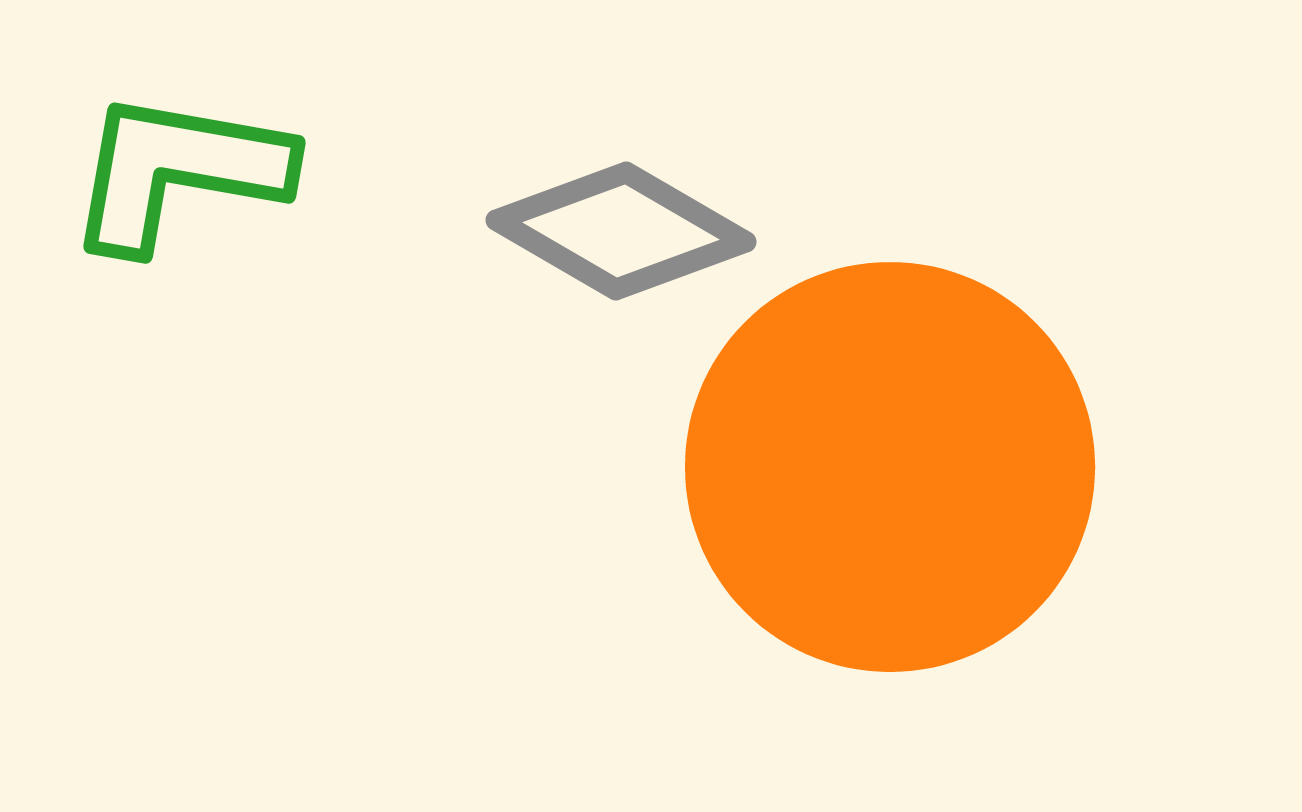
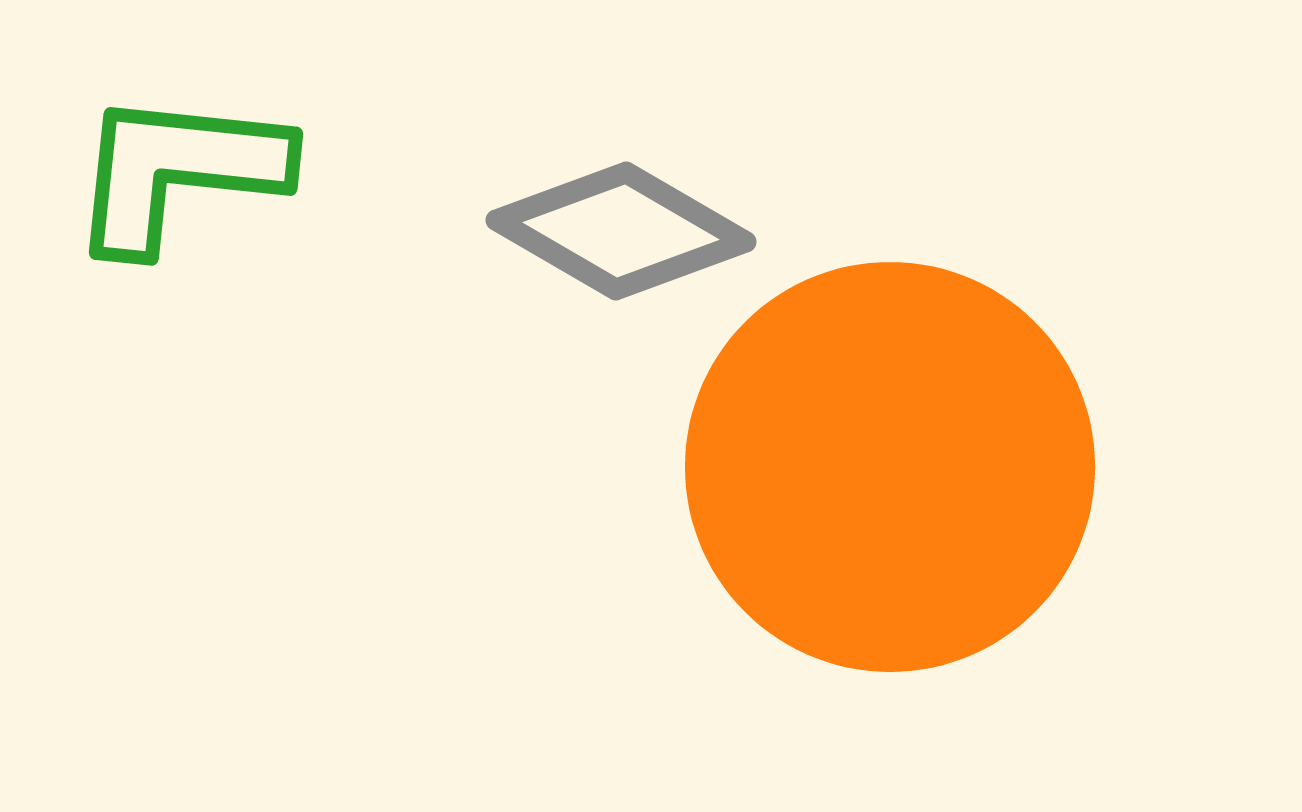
green L-shape: rotated 4 degrees counterclockwise
